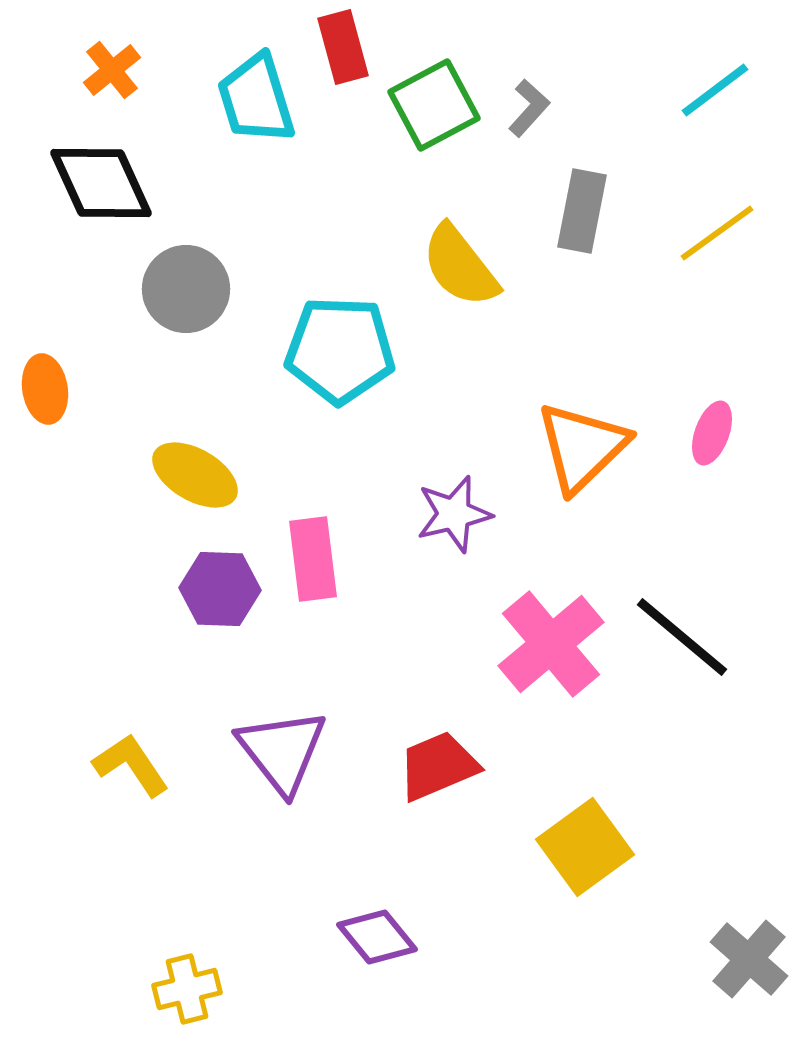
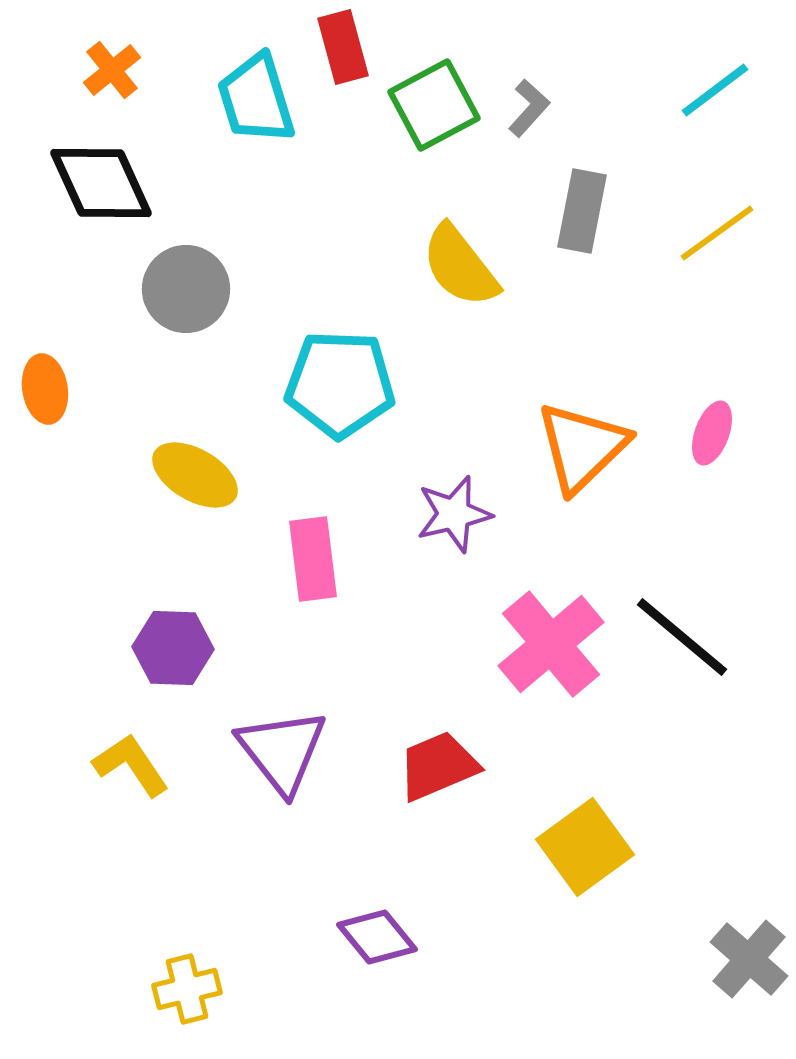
cyan pentagon: moved 34 px down
purple hexagon: moved 47 px left, 59 px down
